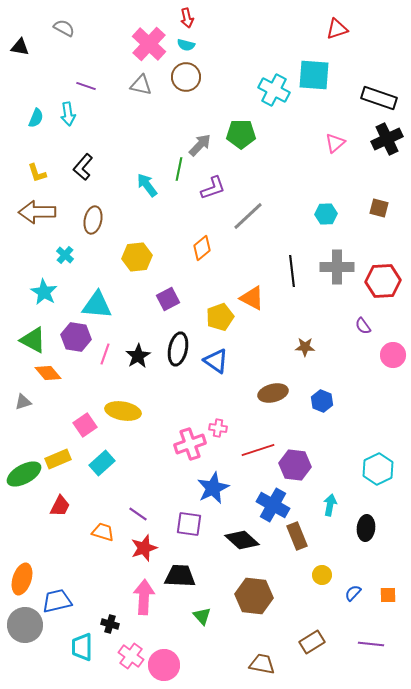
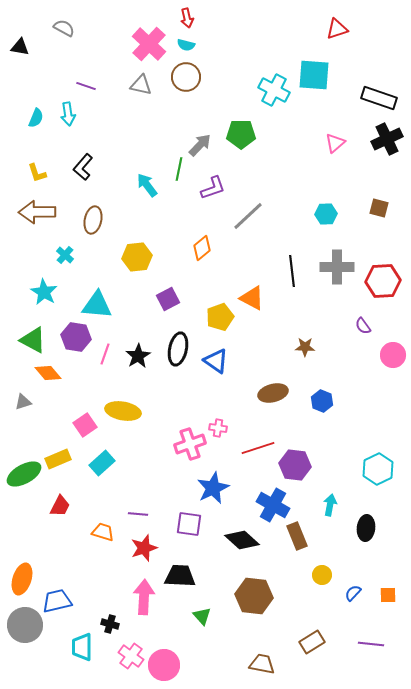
red line at (258, 450): moved 2 px up
purple line at (138, 514): rotated 30 degrees counterclockwise
